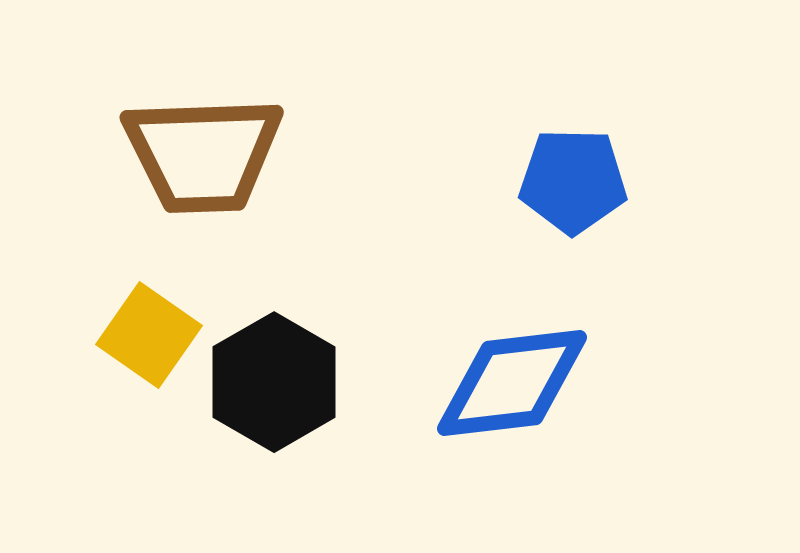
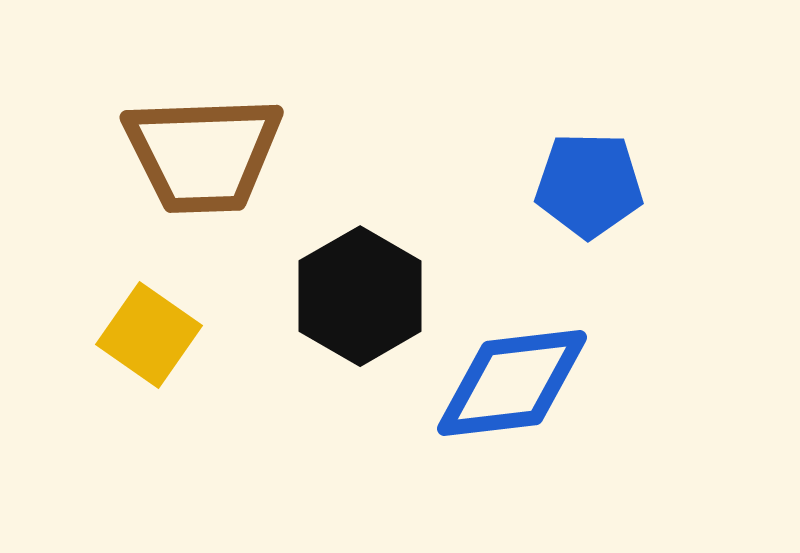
blue pentagon: moved 16 px right, 4 px down
black hexagon: moved 86 px right, 86 px up
